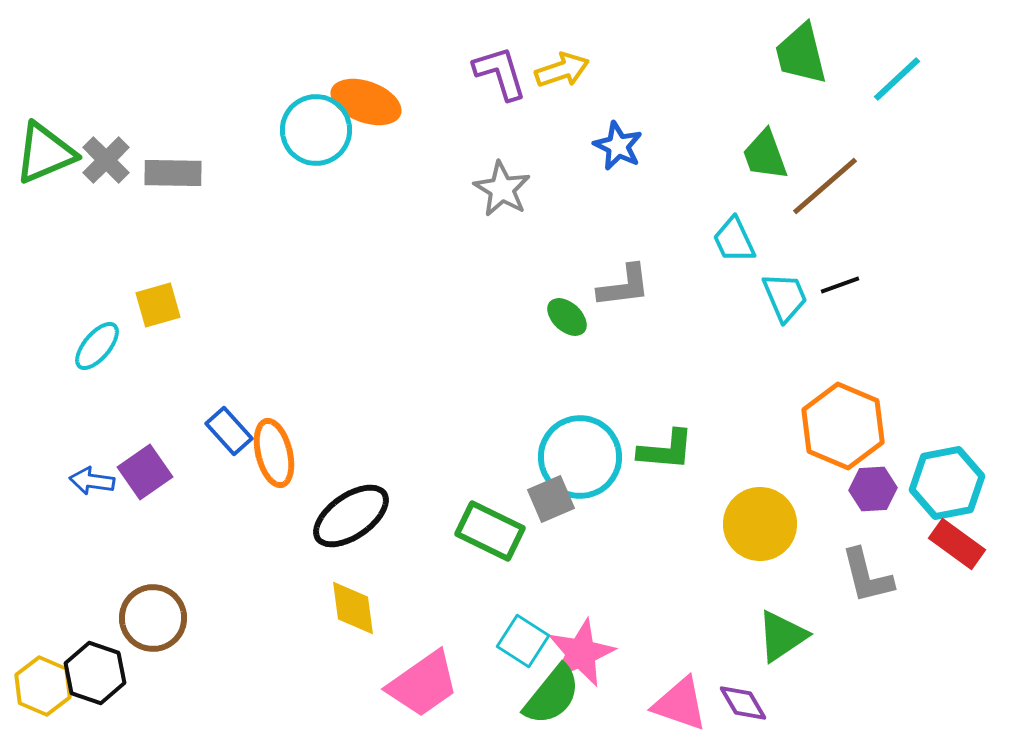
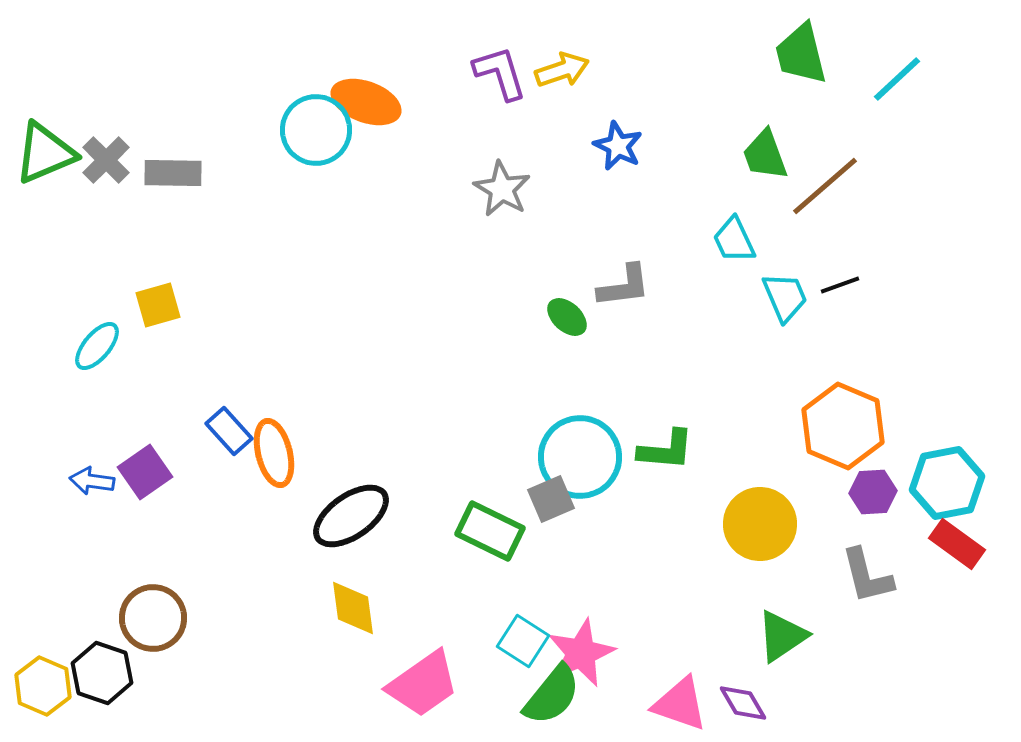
purple hexagon at (873, 489): moved 3 px down
black hexagon at (95, 673): moved 7 px right
